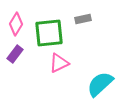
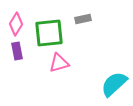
purple rectangle: moved 2 px right, 3 px up; rotated 48 degrees counterclockwise
pink triangle: rotated 10 degrees clockwise
cyan semicircle: moved 14 px right
